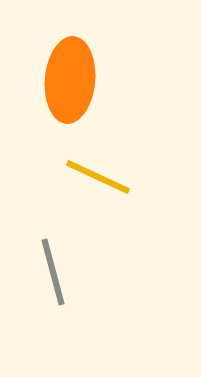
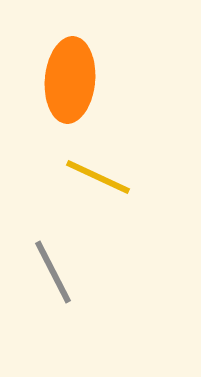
gray line: rotated 12 degrees counterclockwise
